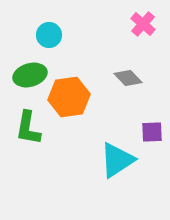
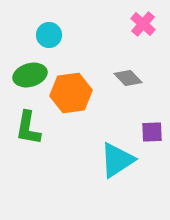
orange hexagon: moved 2 px right, 4 px up
